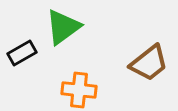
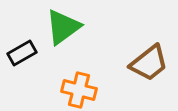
orange cross: rotated 8 degrees clockwise
